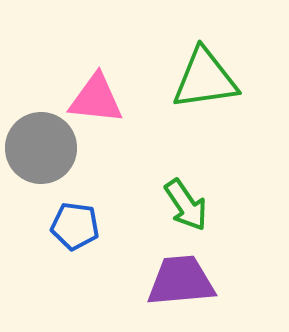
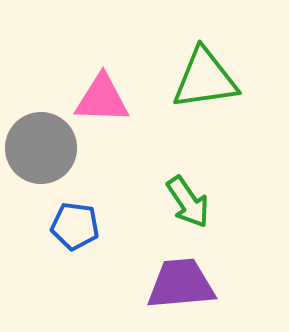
pink triangle: moved 6 px right; rotated 4 degrees counterclockwise
green arrow: moved 2 px right, 3 px up
purple trapezoid: moved 3 px down
